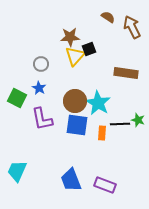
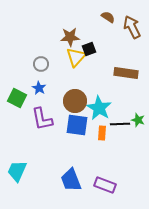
yellow triangle: moved 1 px right, 1 px down
cyan star: moved 1 px right, 5 px down
